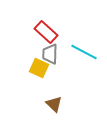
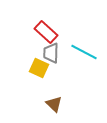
gray trapezoid: moved 1 px right, 1 px up
